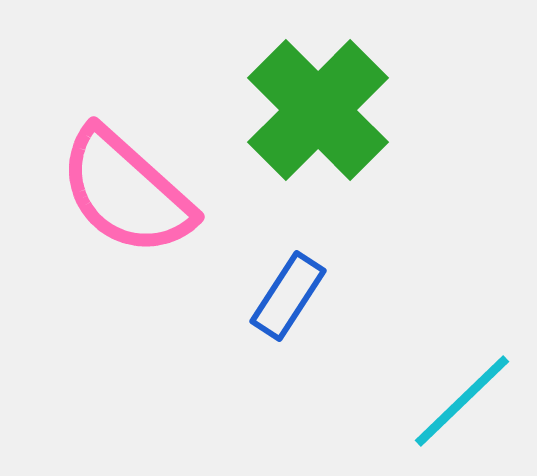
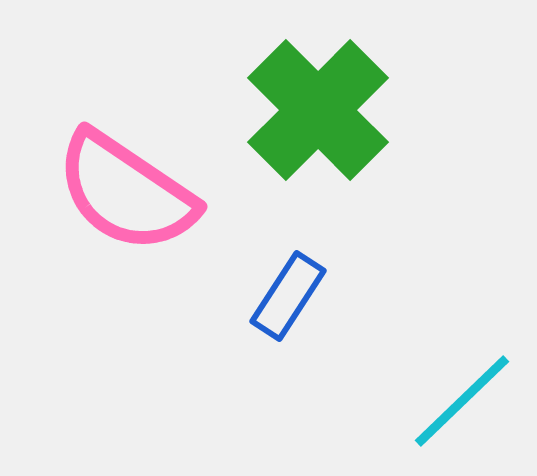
pink semicircle: rotated 8 degrees counterclockwise
